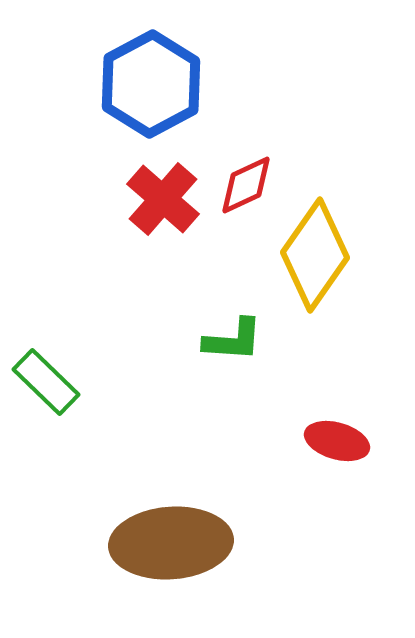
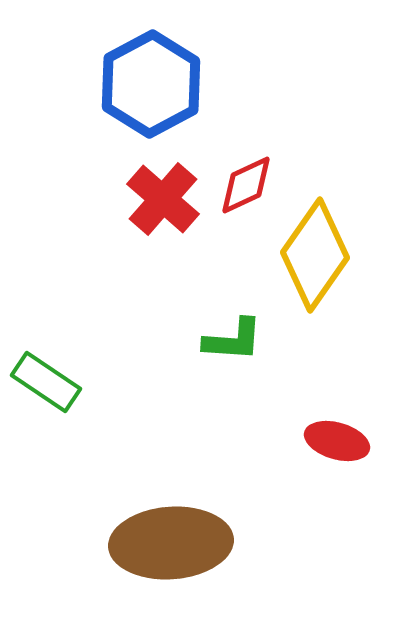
green rectangle: rotated 10 degrees counterclockwise
